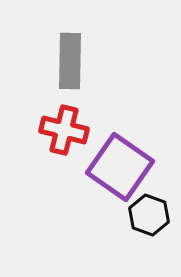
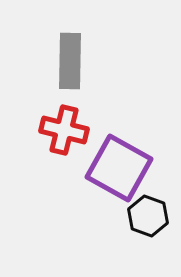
purple square: moved 1 px left, 1 px down; rotated 6 degrees counterclockwise
black hexagon: moved 1 px left, 1 px down
